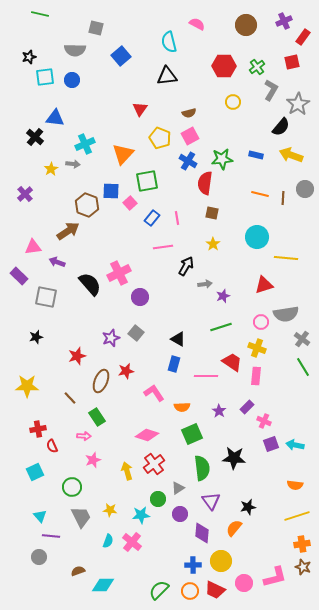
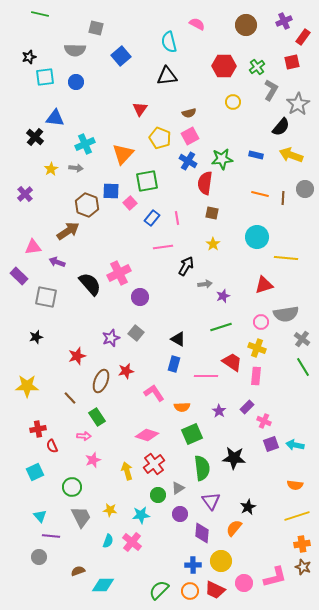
blue circle at (72, 80): moved 4 px right, 2 px down
gray arrow at (73, 164): moved 3 px right, 4 px down
green circle at (158, 499): moved 4 px up
black star at (248, 507): rotated 14 degrees counterclockwise
